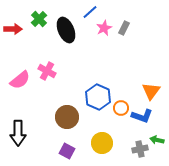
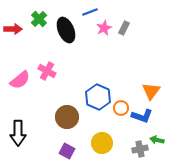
blue line: rotated 21 degrees clockwise
